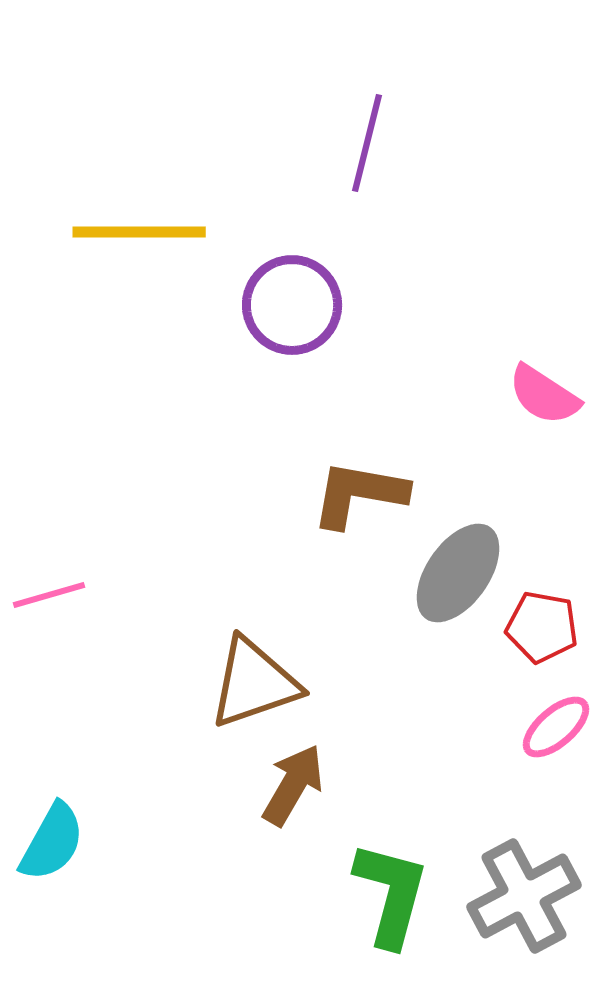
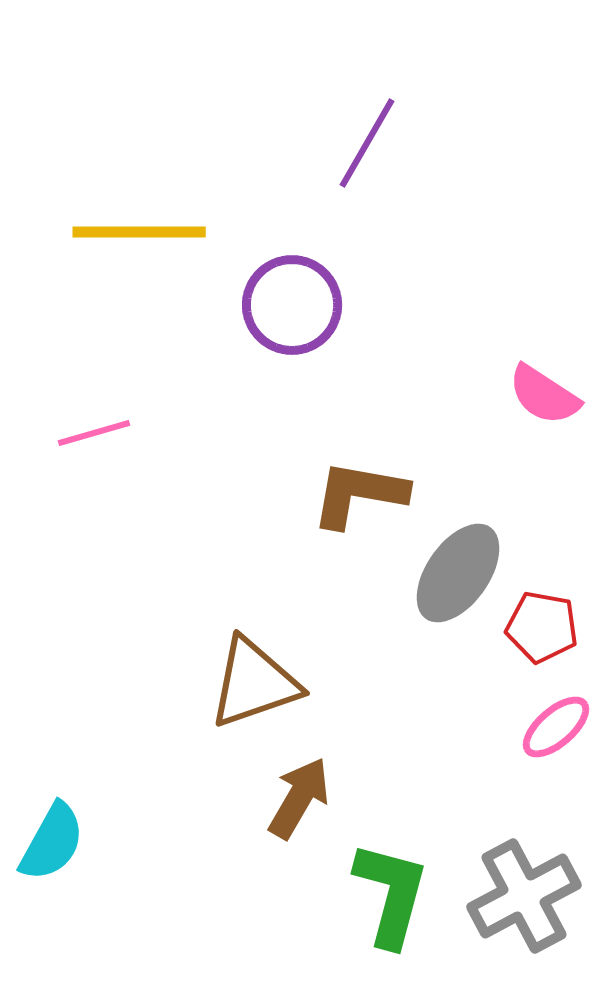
purple line: rotated 16 degrees clockwise
pink line: moved 45 px right, 162 px up
brown arrow: moved 6 px right, 13 px down
